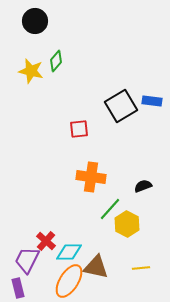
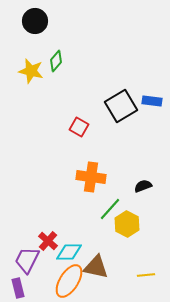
red square: moved 2 px up; rotated 36 degrees clockwise
red cross: moved 2 px right
yellow line: moved 5 px right, 7 px down
